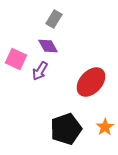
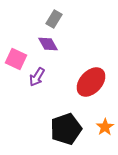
purple diamond: moved 2 px up
purple arrow: moved 3 px left, 6 px down
